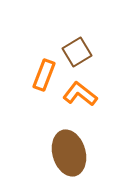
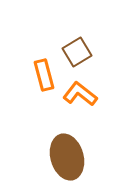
orange rectangle: rotated 36 degrees counterclockwise
brown ellipse: moved 2 px left, 4 px down
